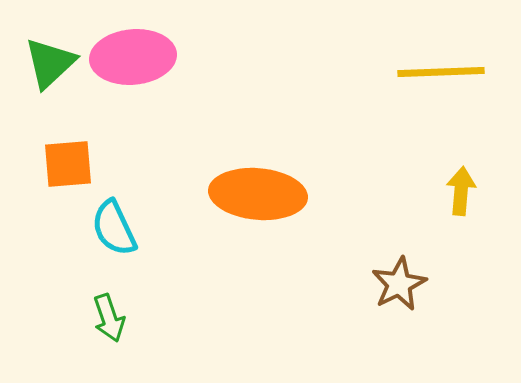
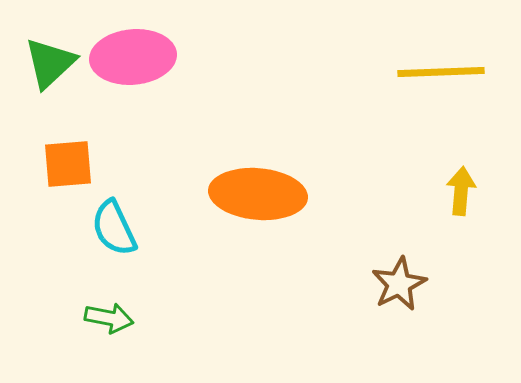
green arrow: rotated 60 degrees counterclockwise
